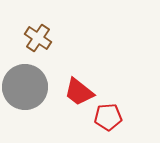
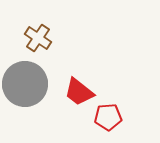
gray circle: moved 3 px up
